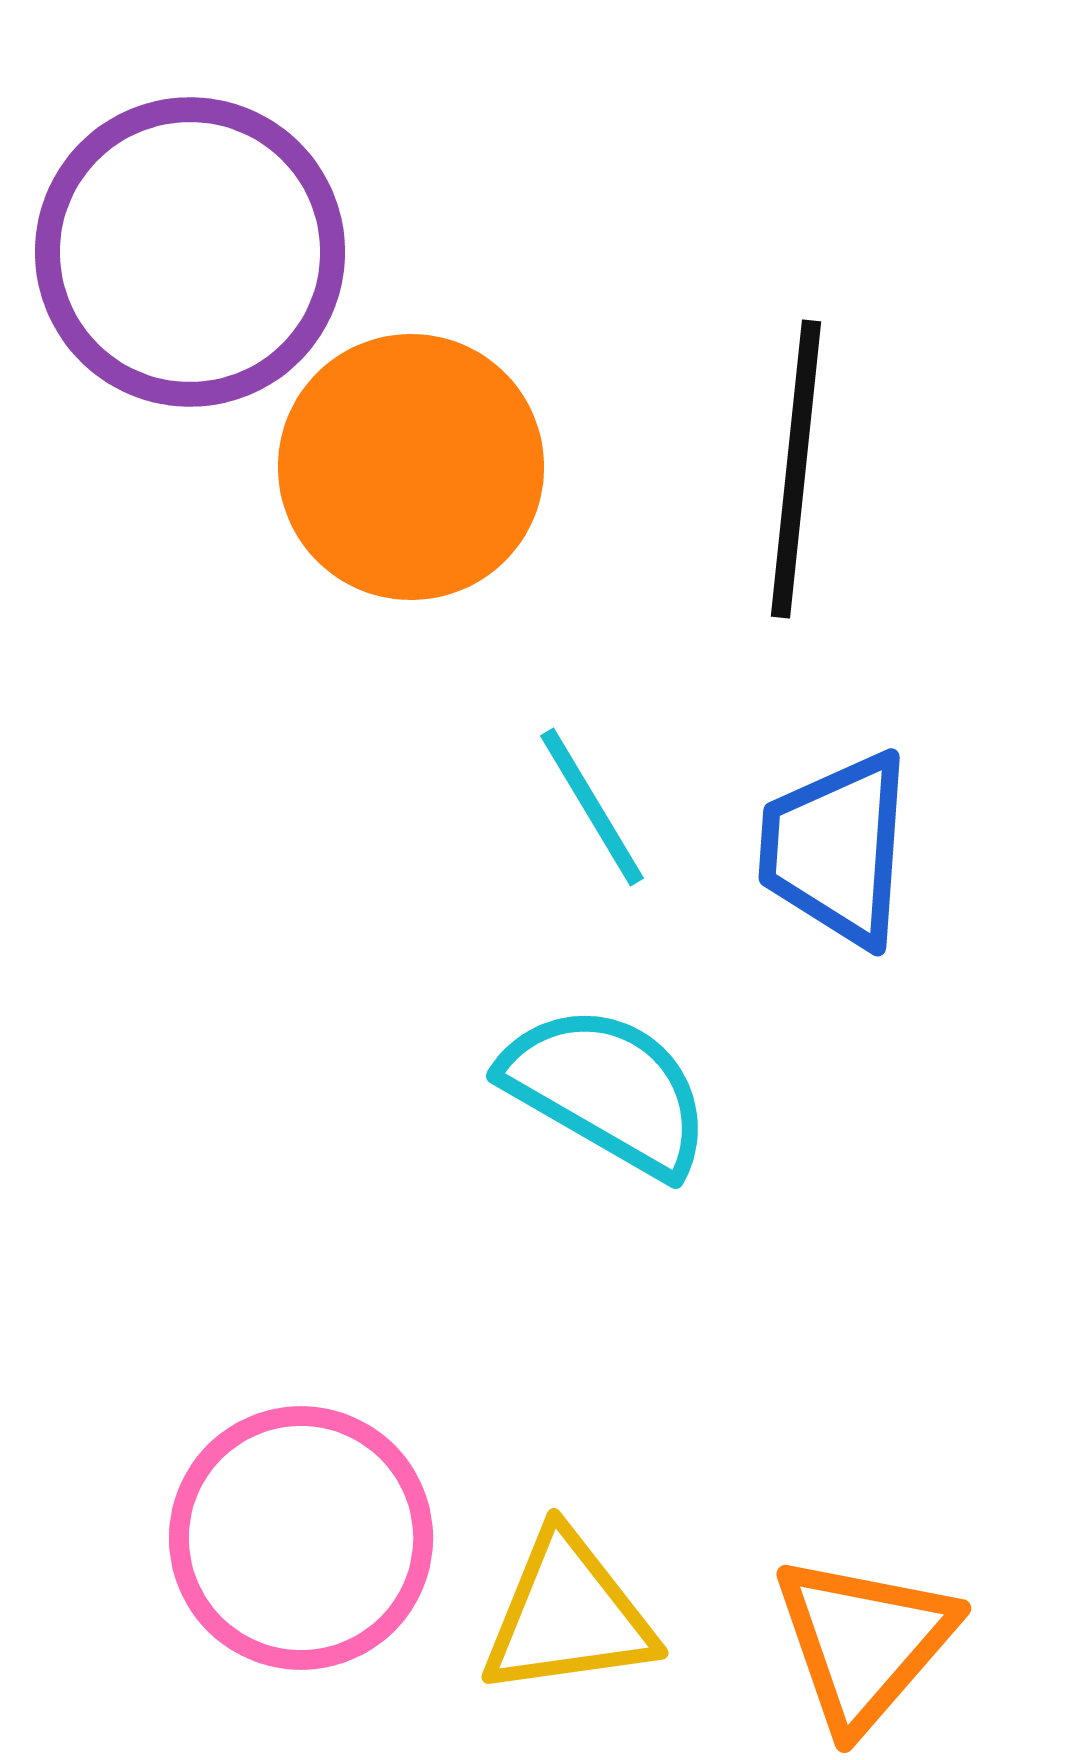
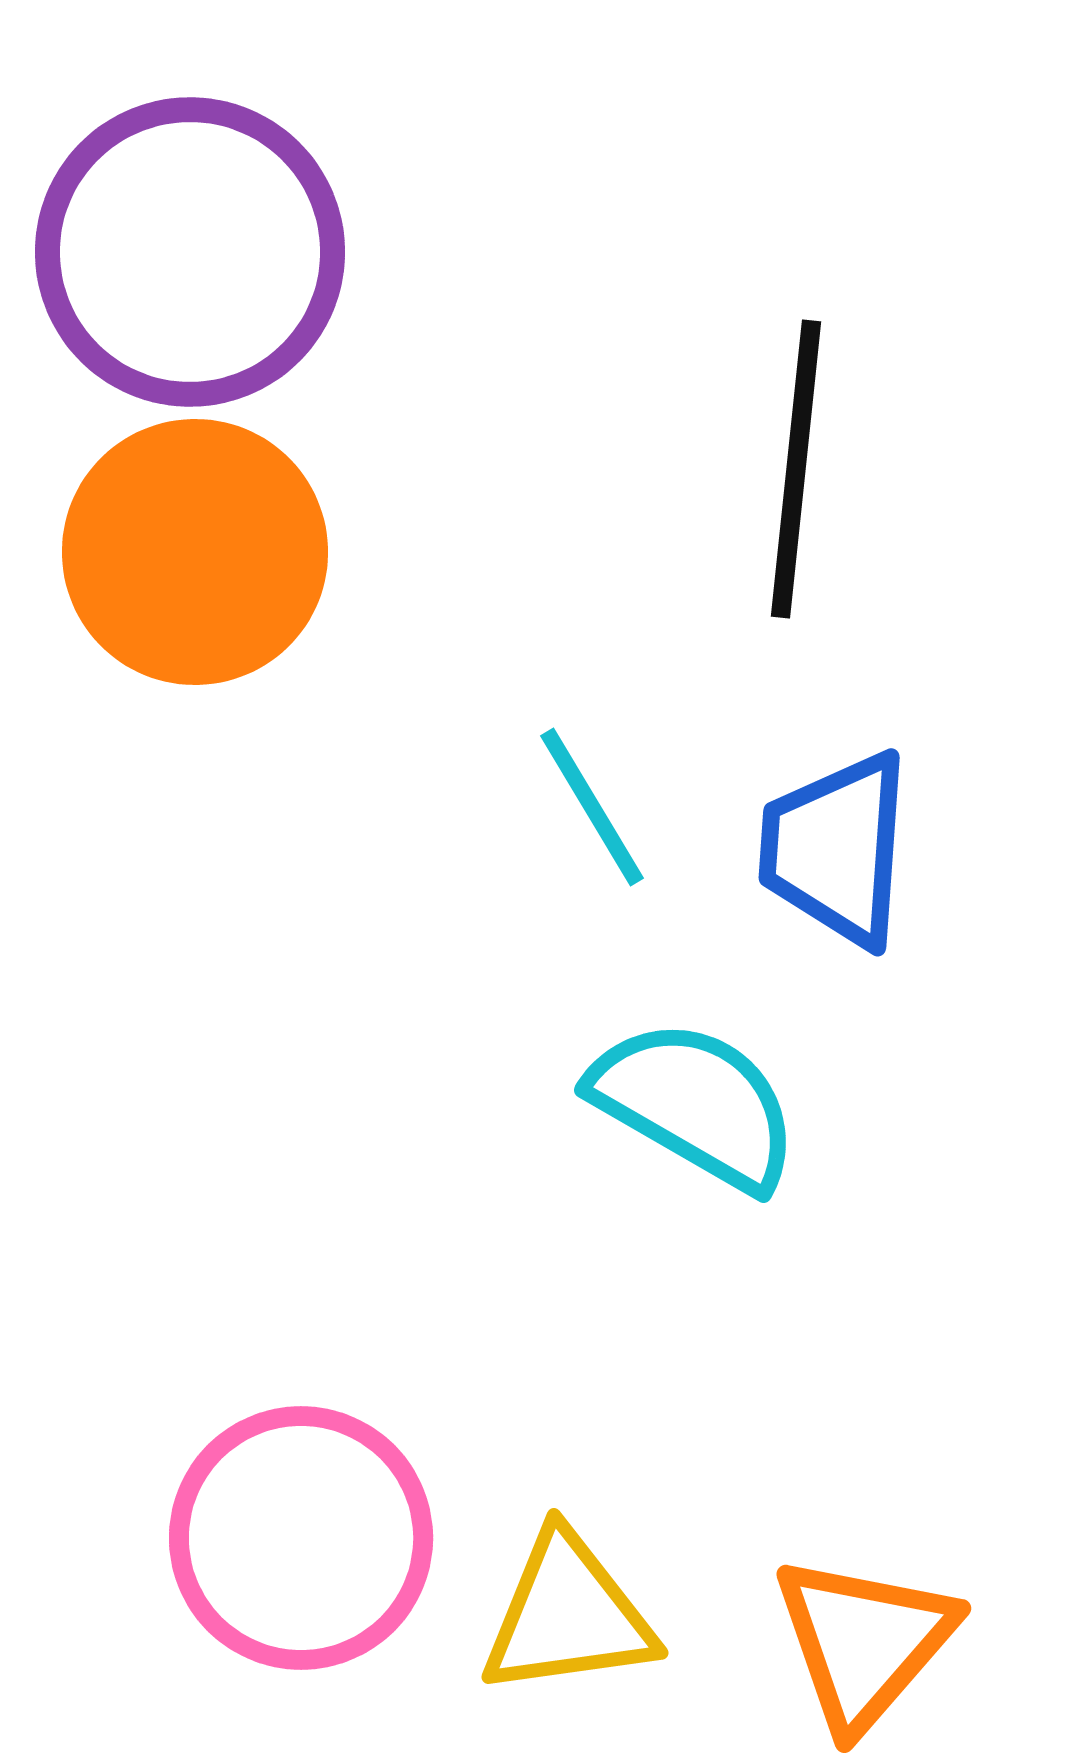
orange circle: moved 216 px left, 85 px down
cyan semicircle: moved 88 px right, 14 px down
